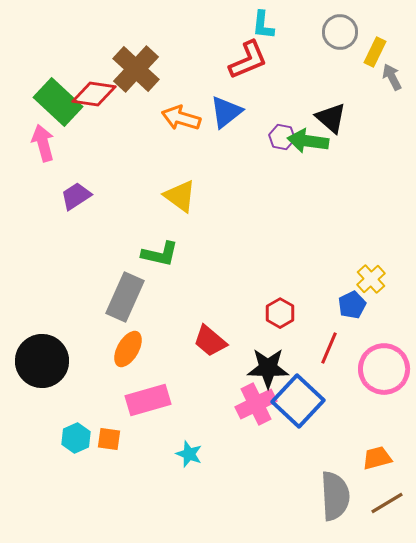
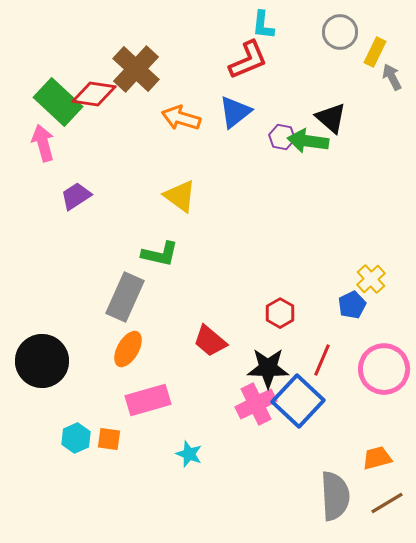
blue triangle: moved 9 px right
red line: moved 7 px left, 12 px down
